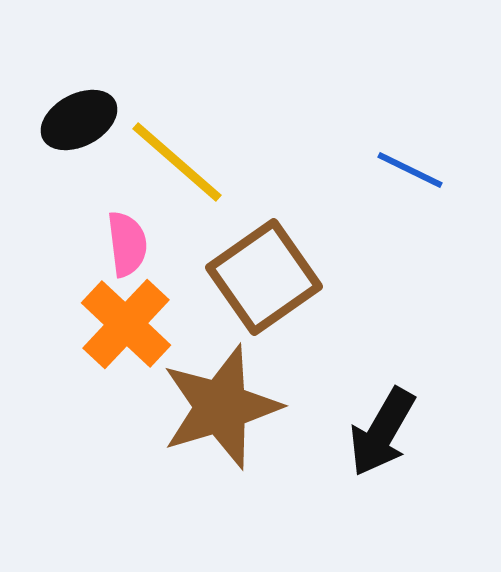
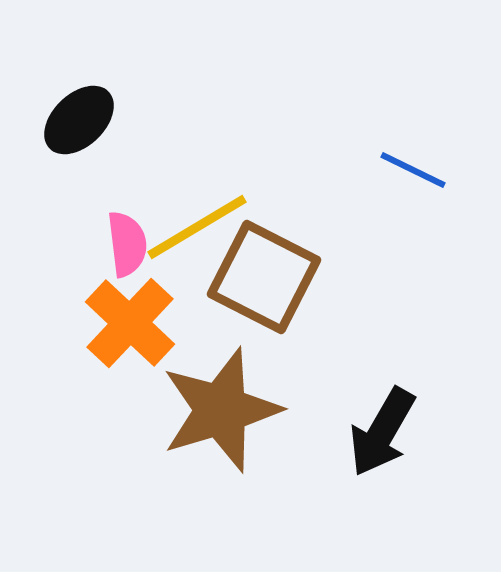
black ellipse: rotated 16 degrees counterclockwise
yellow line: moved 20 px right, 65 px down; rotated 72 degrees counterclockwise
blue line: moved 3 px right
brown square: rotated 28 degrees counterclockwise
orange cross: moved 4 px right, 1 px up
brown star: moved 3 px down
